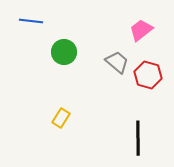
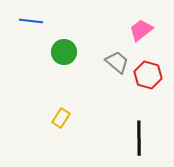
black line: moved 1 px right
